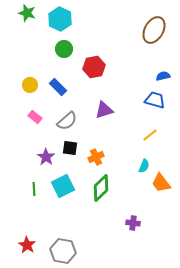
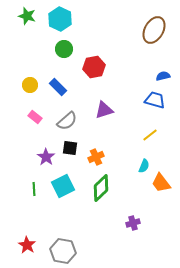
green star: moved 3 px down
purple cross: rotated 24 degrees counterclockwise
